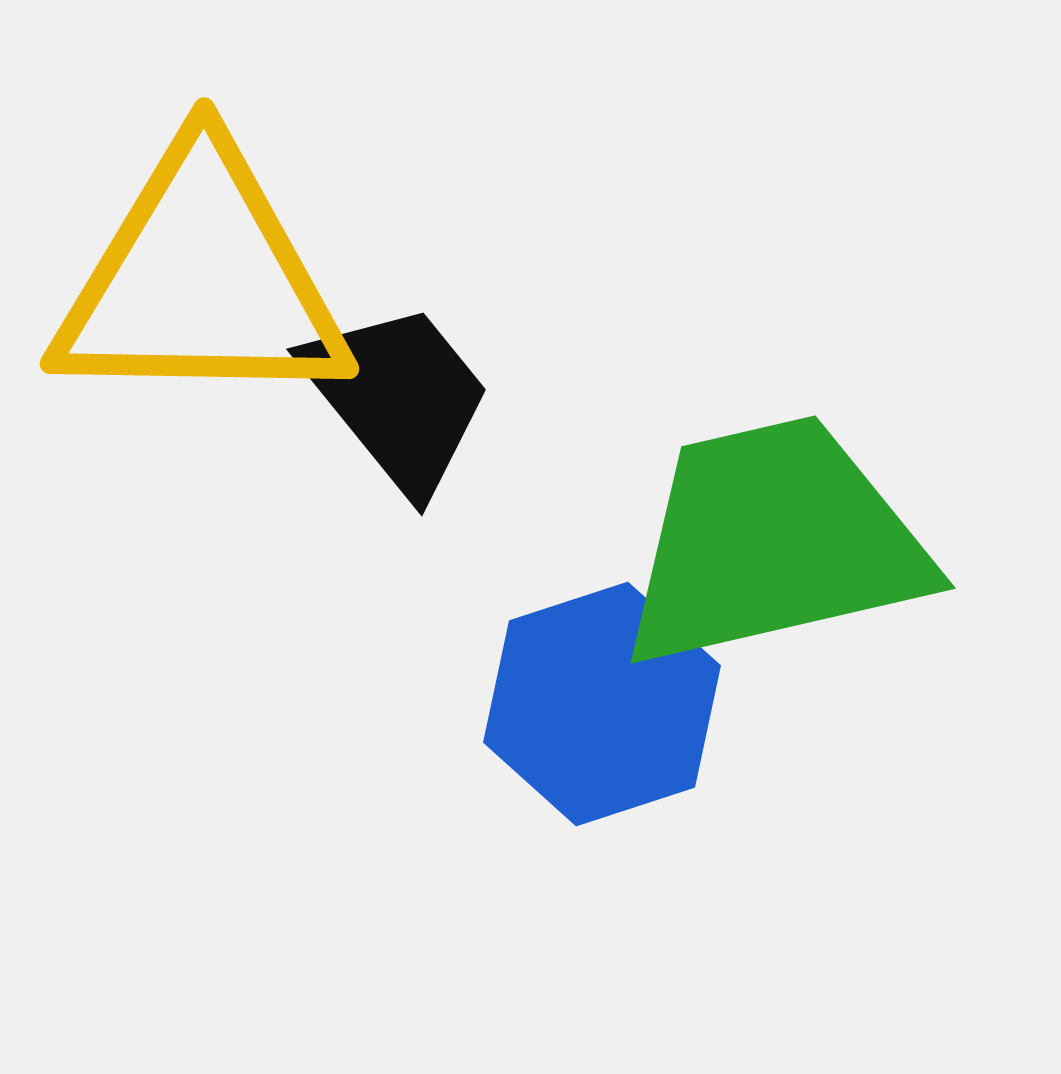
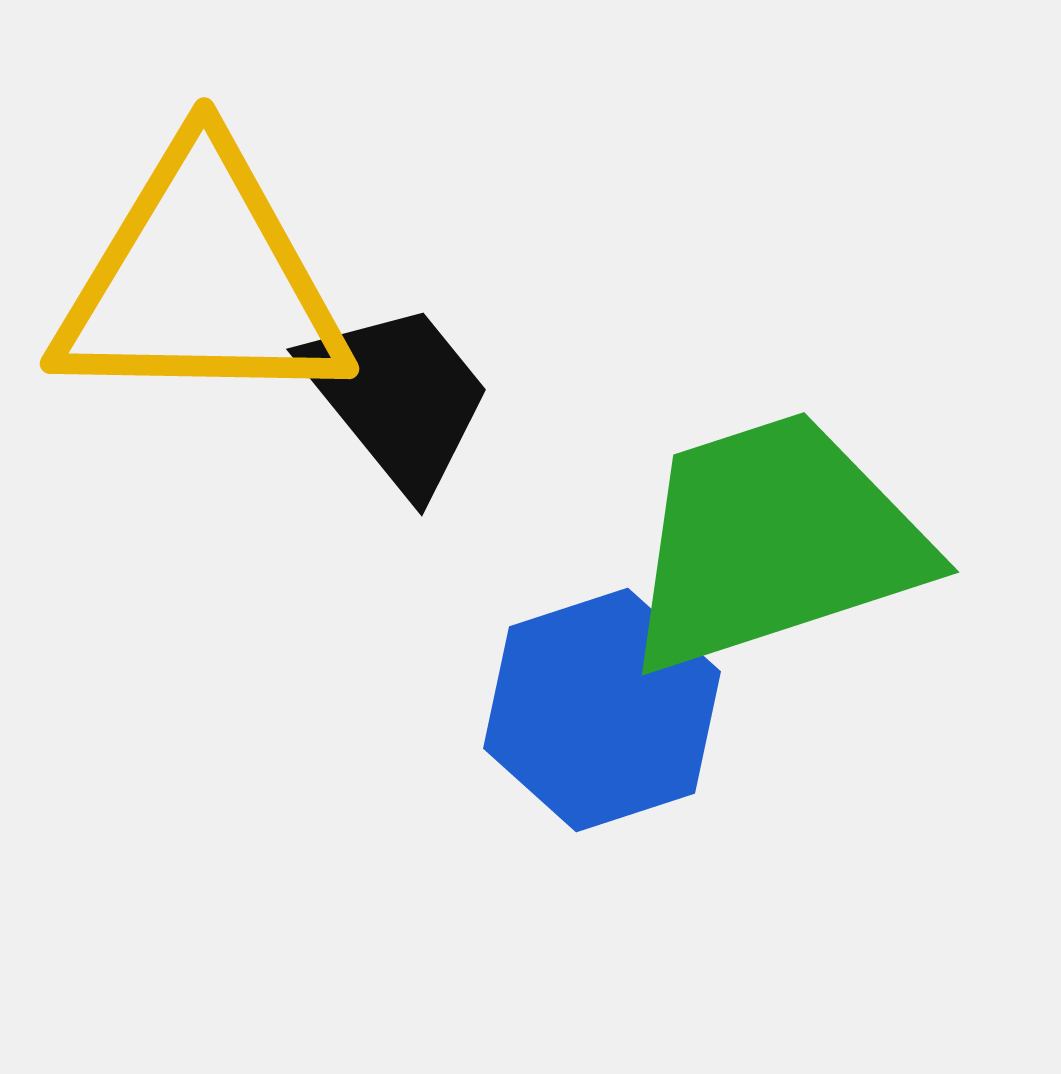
green trapezoid: rotated 5 degrees counterclockwise
blue hexagon: moved 6 px down
